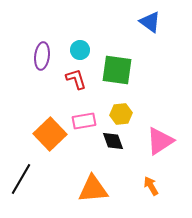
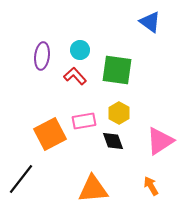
red L-shape: moved 1 px left, 3 px up; rotated 25 degrees counterclockwise
yellow hexagon: moved 2 px left, 1 px up; rotated 25 degrees counterclockwise
orange square: rotated 16 degrees clockwise
black line: rotated 8 degrees clockwise
